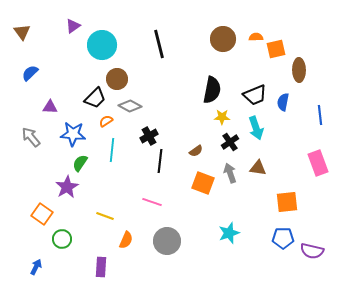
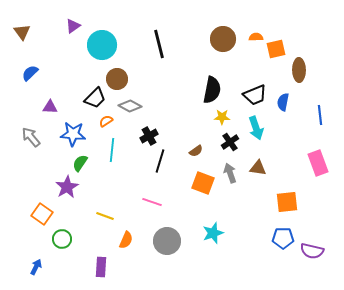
black line at (160, 161): rotated 10 degrees clockwise
cyan star at (229, 233): moved 16 px left
